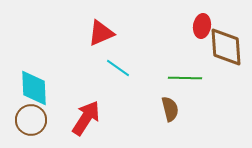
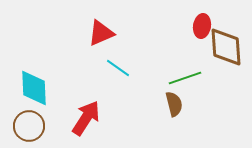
green line: rotated 20 degrees counterclockwise
brown semicircle: moved 4 px right, 5 px up
brown circle: moved 2 px left, 6 px down
